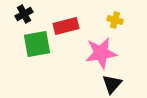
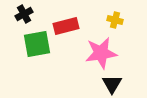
black triangle: rotated 10 degrees counterclockwise
